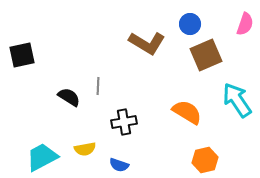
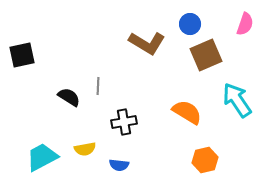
blue semicircle: rotated 12 degrees counterclockwise
